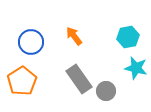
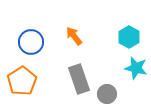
cyan hexagon: moved 1 px right; rotated 20 degrees counterclockwise
gray rectangle: rotated 16 degrees clockwise
gray circle: moved 1 px right, 3 px down
